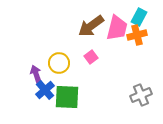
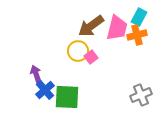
yellow circle: moved 19 px right, 12 px up
